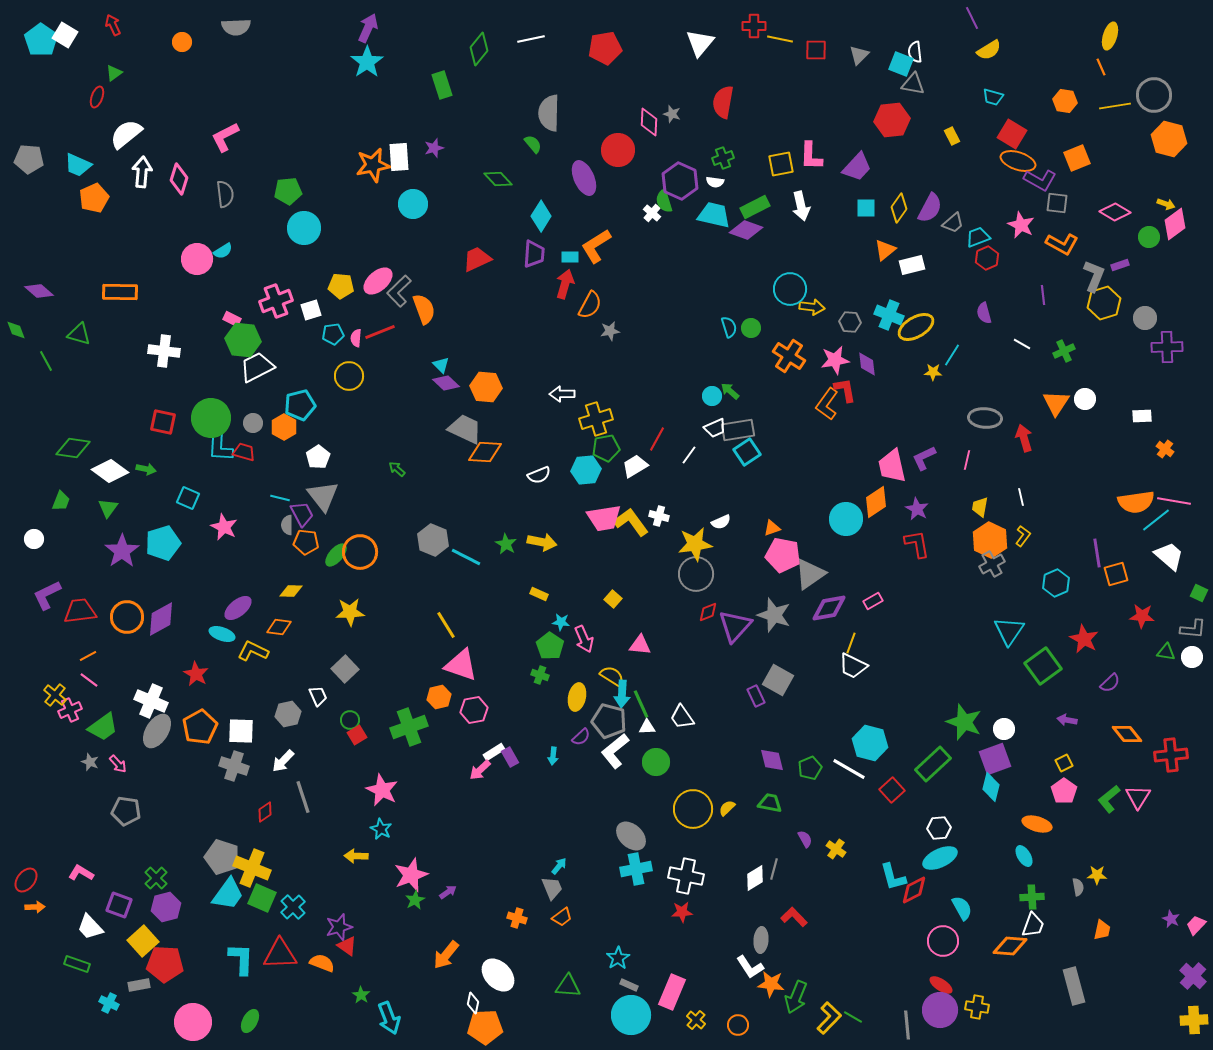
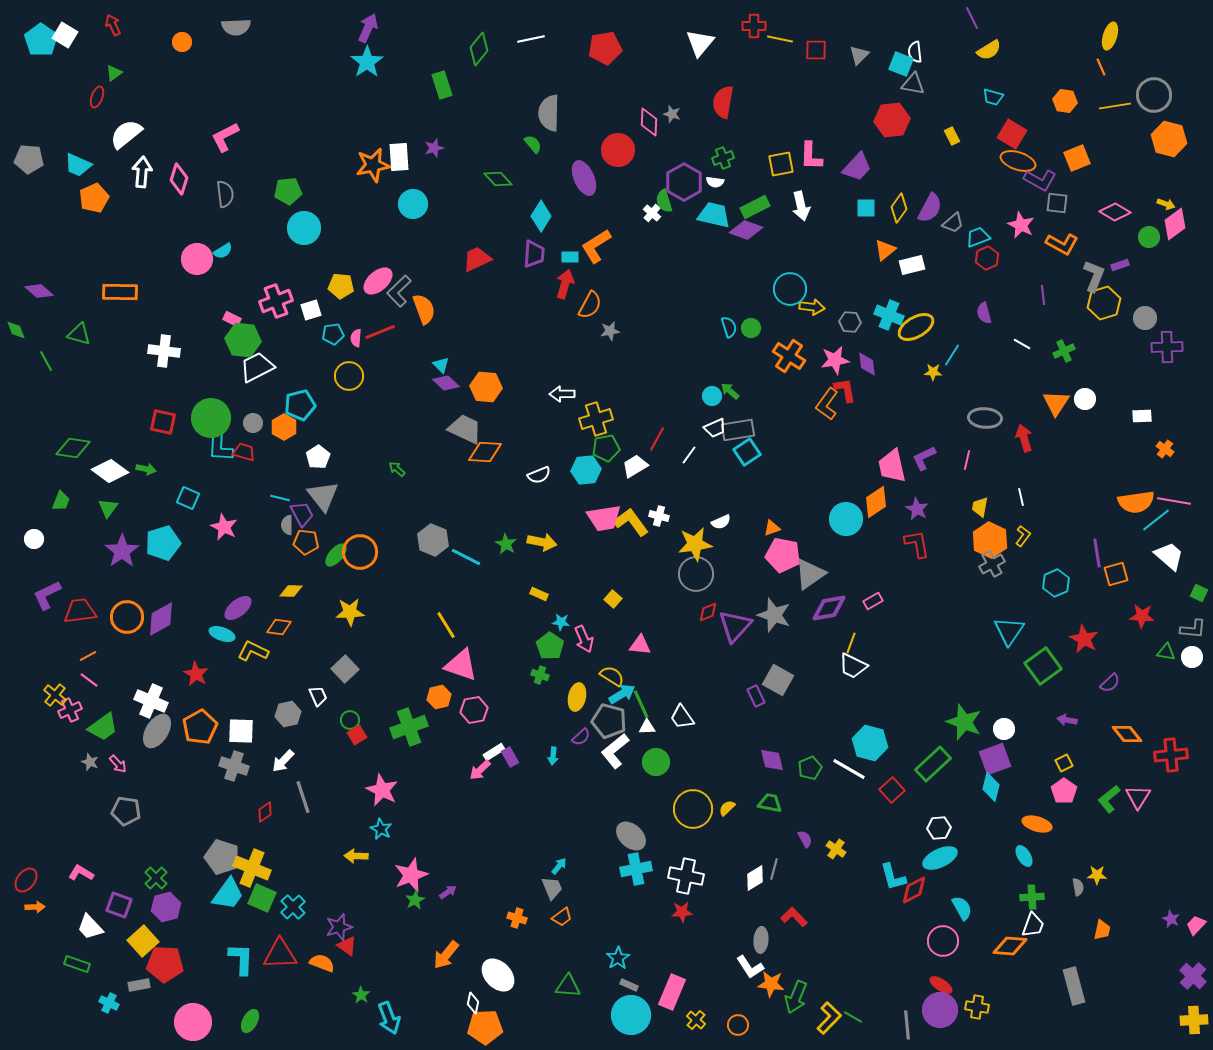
purple hexagon at (680, 181): moved 4 px right, 1 px down; rotated 6 degrees clockwise
cyan arrow at (622, 694): rotated 124 degrees counterclockwise
